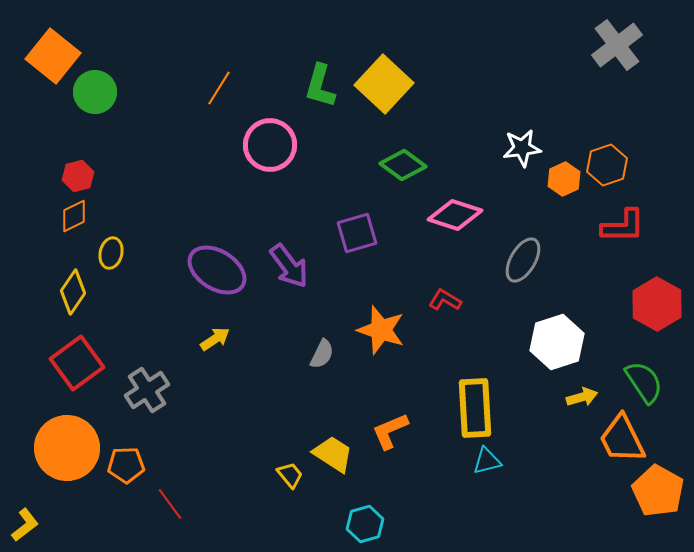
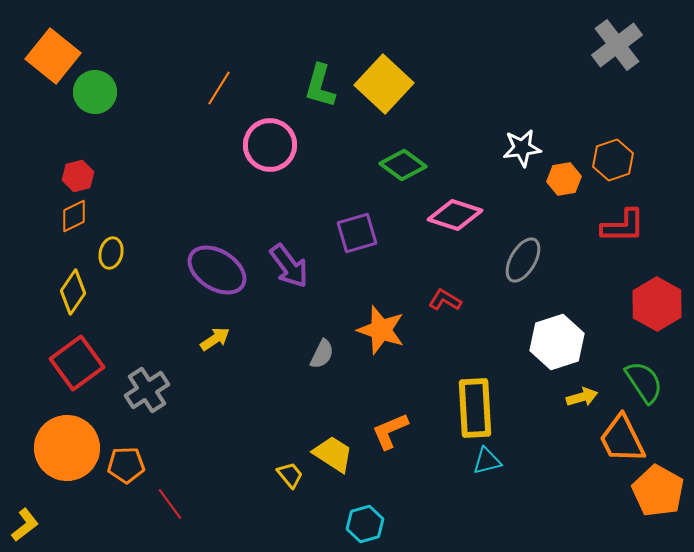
orange hexagon at (607, 165): moved 6 px right, 5 px up
orange hexagon at (564, 179): rotated 16 degrees clockwise
